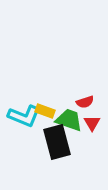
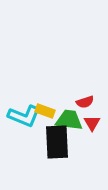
green trapezoid: rotated 12 degrees counterclockwise
black rectangle: rotated 12 degrees clockwise
